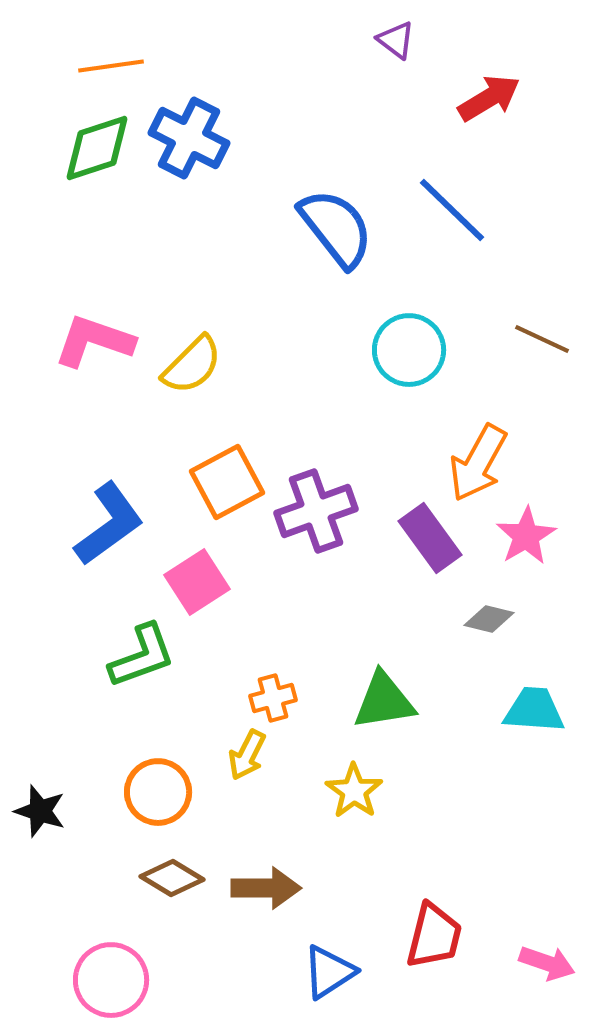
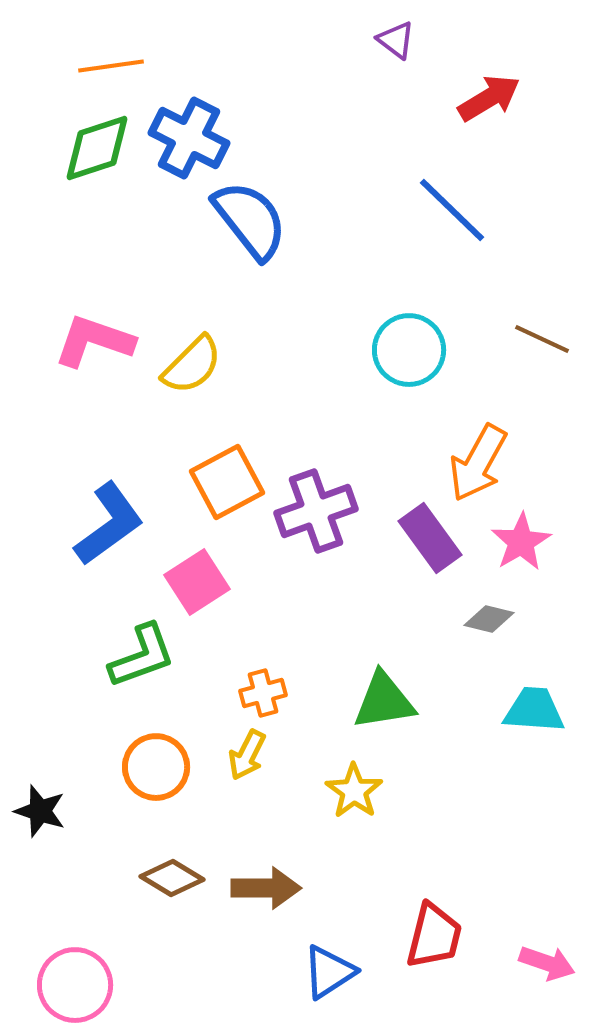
blue semicircle: moved 86 px left, 8 px up
pink star: moved 5 px left, 6 px down
orange cross: moved 10 px left, 5 px up
orange circle: moved 2 px left, 25 px up
pink circle: moved 36 px left, 5 px down
